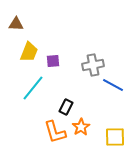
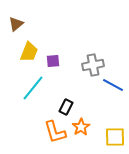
brown triangle: rotated 42 degrees counterclockwise
